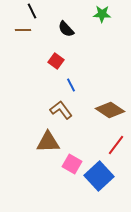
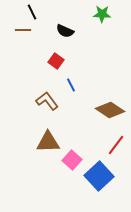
black line: moved 1 px down
black semicircle: moved 1 px left, 2 px down; rotated 24 degrees counterclockwise
brown L-shape: moved 14 px left, 9 px up
pink square: moved 4 px up; rotated 12 degrees clockwise
